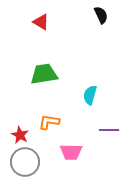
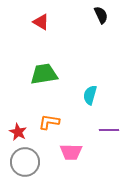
red star: moved 2 px left, 3 px up
